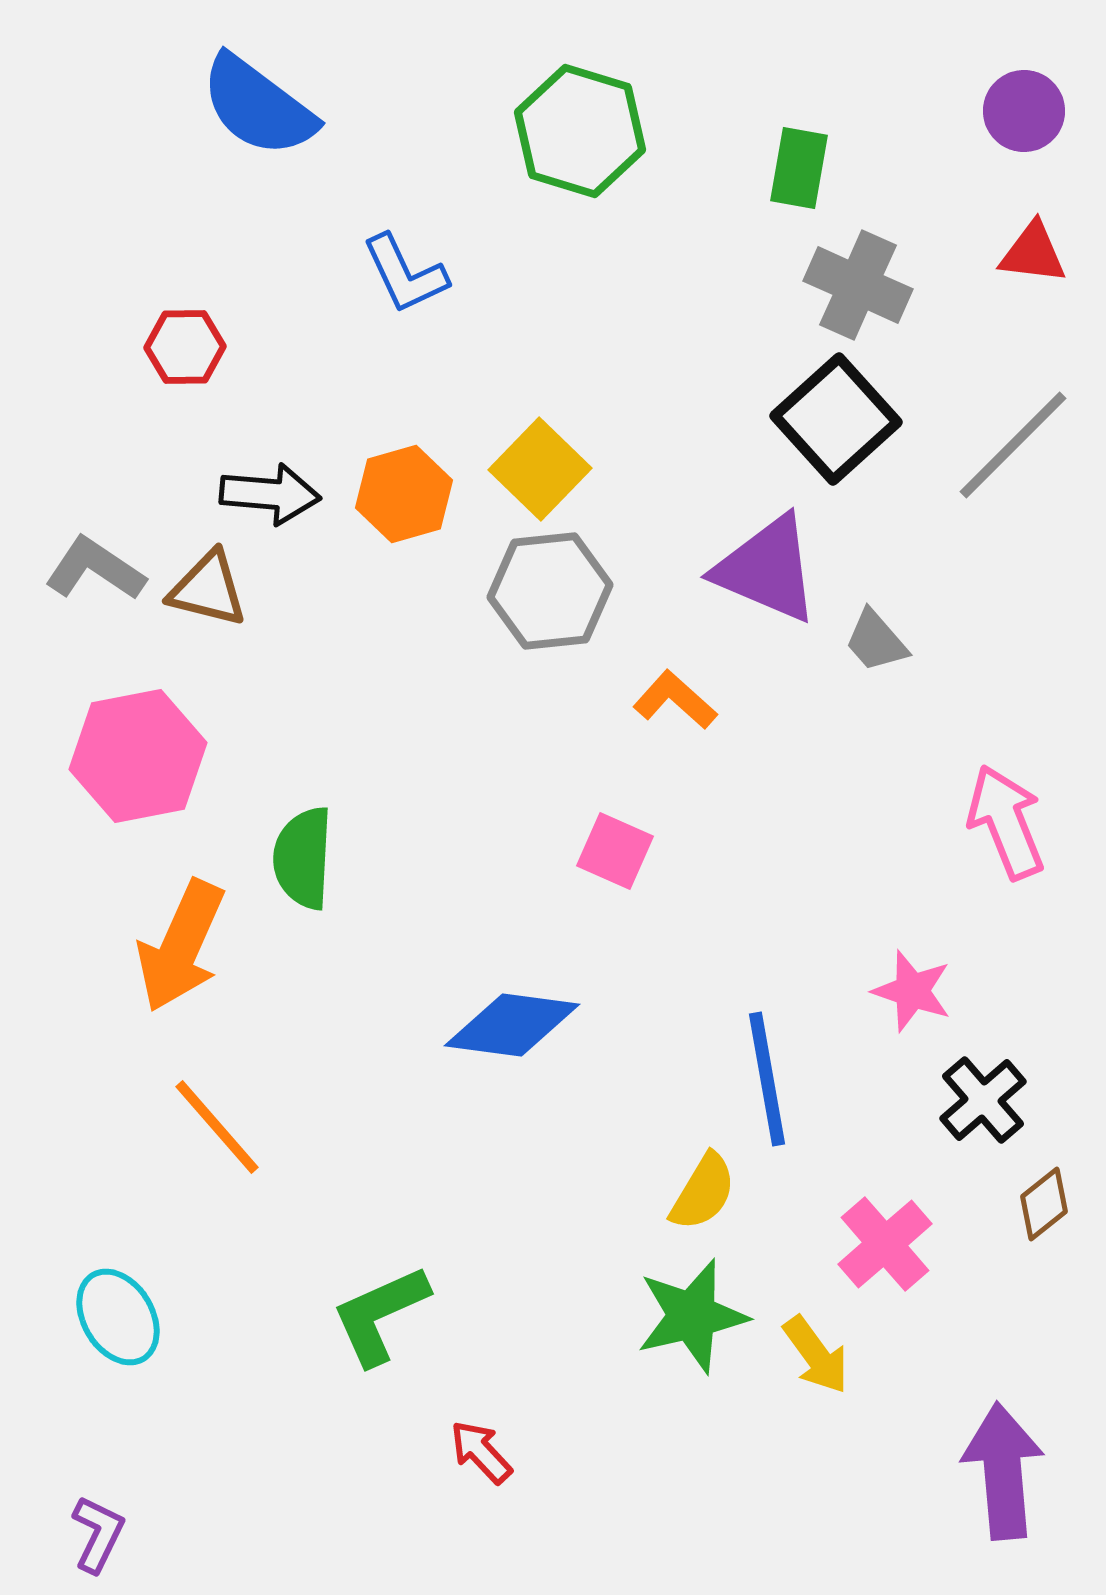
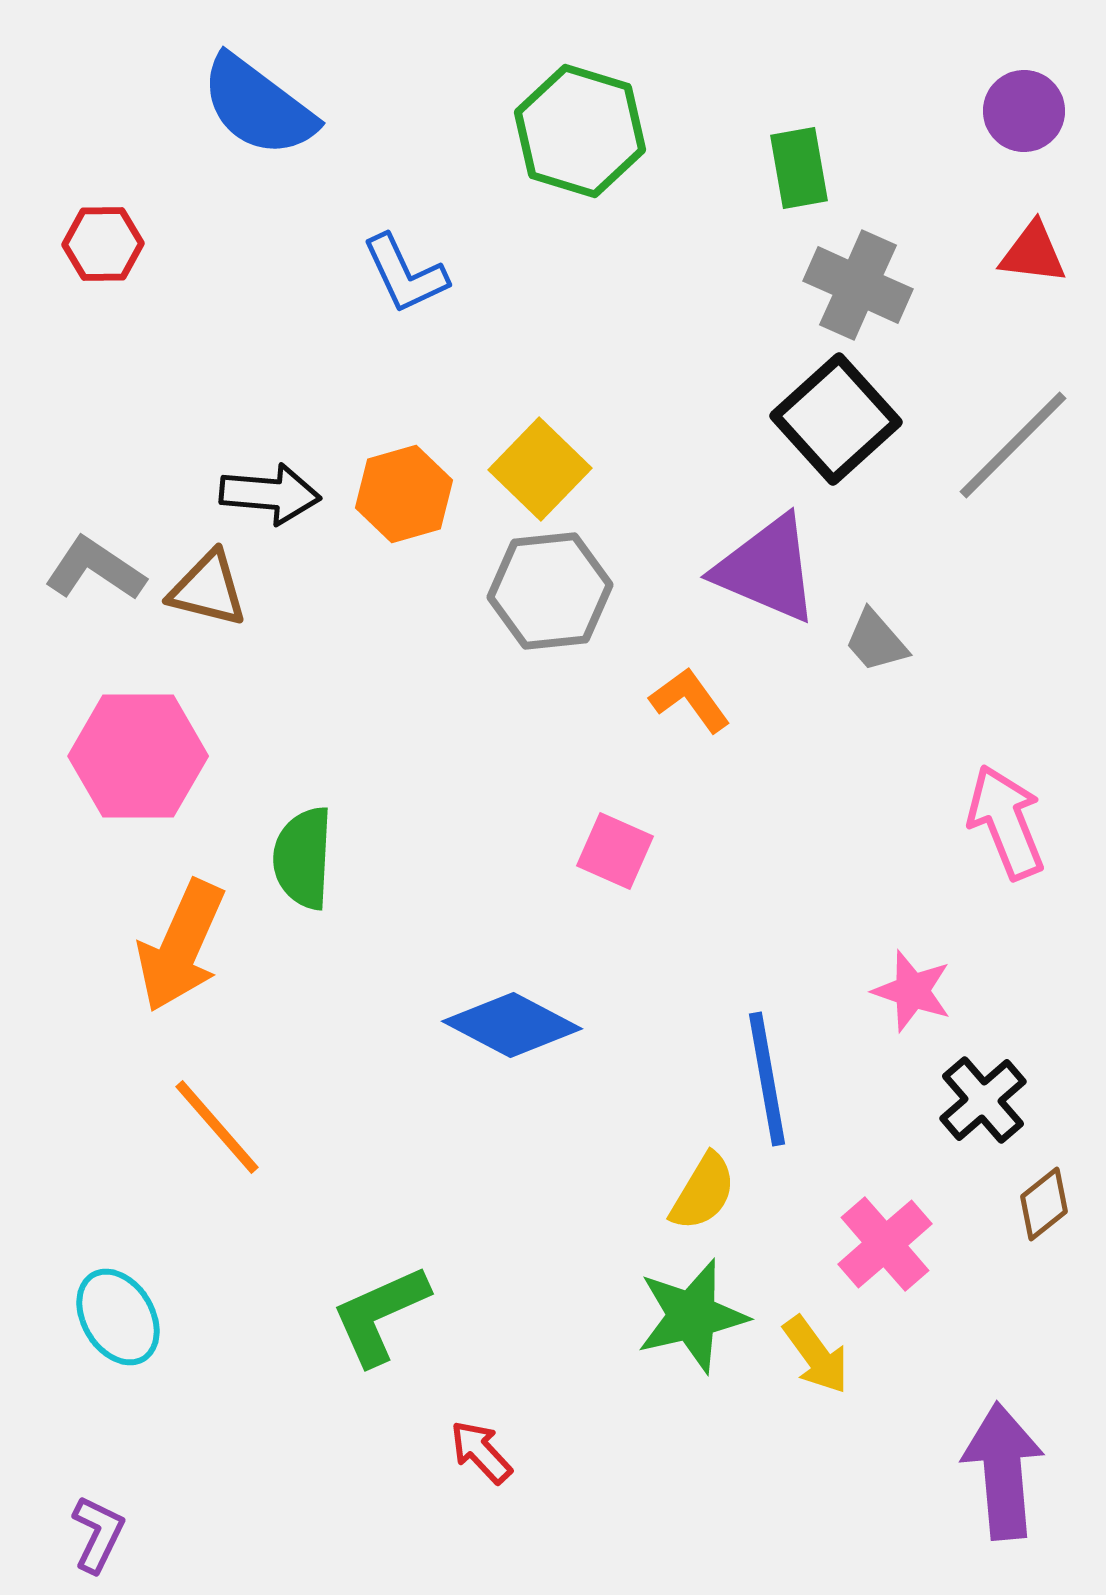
green rectangle: rotated 20 degrees counterclockwise
red hexagon: moved 82 px left, 103 px up
orange L-shape: moved 15 px right; rotated 12 degrees clockwise
pink hexagon: rotated 11 degrees clockwise
blue diamond: rotated 20 degrees clockwise
